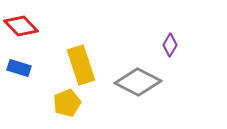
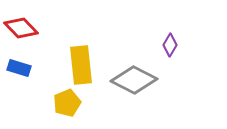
red diamond: moved 2 px down
yellow rectangle: rotated 12 degrees clockwise
gray diamond: moved 4 px left, 2 px up
